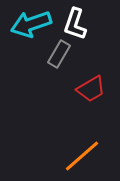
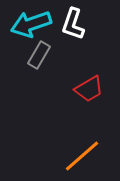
white L-shape: moved 2 px left
gray rectangle: moved 20 px left, 1 px down
red trapezoid: moved 2 px left
